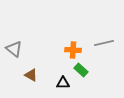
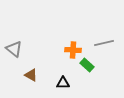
green rectangle: moved 6 px right, 5 px up
